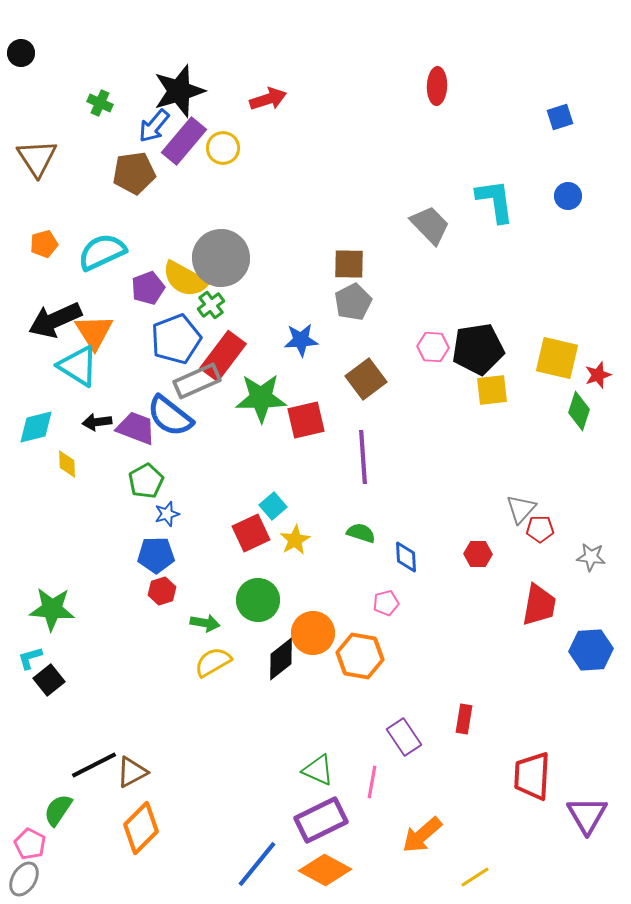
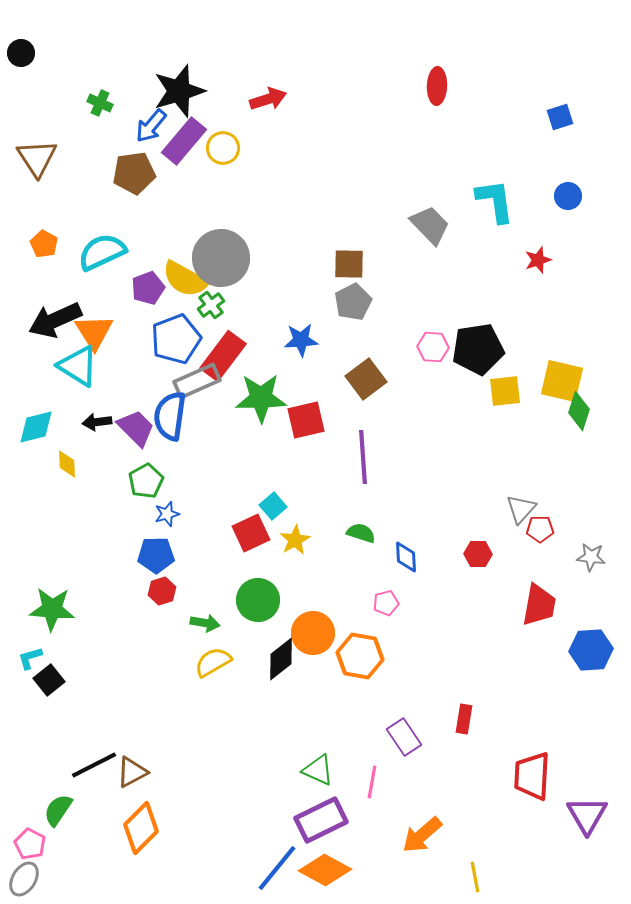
blue arrow at (154, 126): moved 3 px left
orange pentagon at (44, 244): rotated 28 degrees counterclockwise
yellow square at (557, 358): moved 5 px right, 23 px down
red star at (598, 375): moved 60 px left, 115 px up
yellow square at (492, 390): moved 13 px right, 1 px down
blue semicircle at (170, 416): rotated 60 degrees clockwise
purple trapezoid at (136, 428): rotated 24 degrees clockwise
blue line at (257, 864): moved 20 px right, 4 px down
yellow line at (475, 877): rotated 68 degrees counterclockwise
